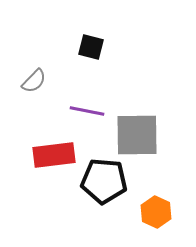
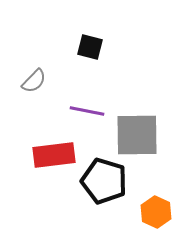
black square: moved 1 px left
black pentagon: rotated 12 degrees clockwise
